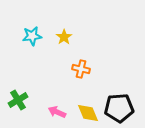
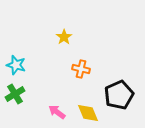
cyan star: moved 16 px left, 29 px down; rotated 24 degrees clockwise
green cross: moved 3 px left, 6 px up
black pentagon: moved 13 px up; rotated 20 degrees counterclockwise
pink arrow: rotated 12 degrees clockwise
